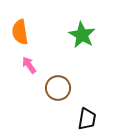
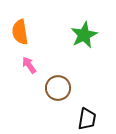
green star: moved 2 px right; rotated 16 degrees clockwise
